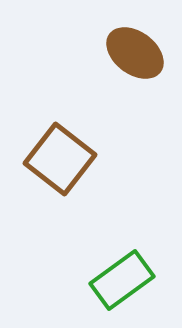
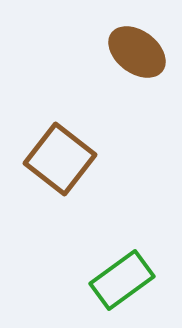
brown ellipse: moved 2 px right, 1 px up
